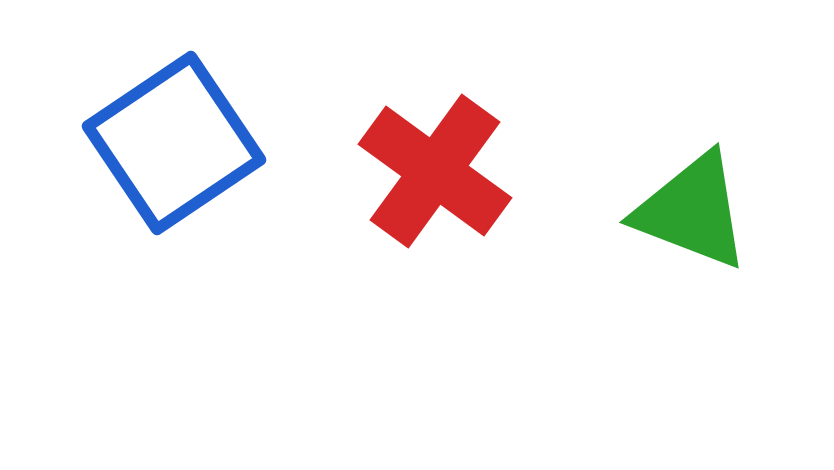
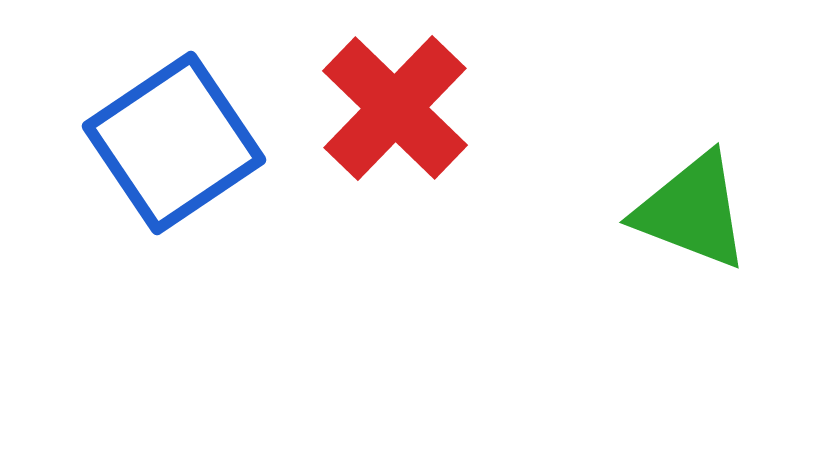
red cross: moved 40 px left, 63 px up; rotated 8 degrees clockwise
